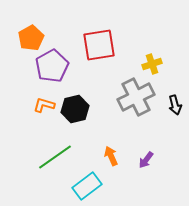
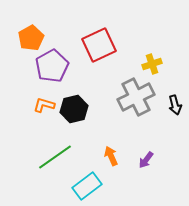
red square: rotated 16 degrees counterclockwise
black hexagon: moved 1 px left
